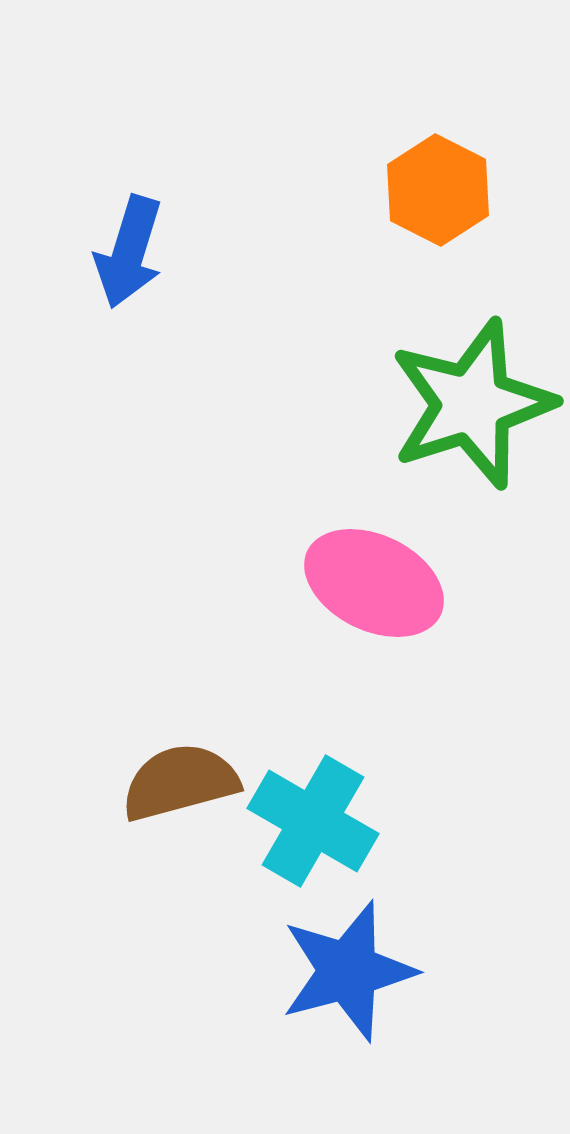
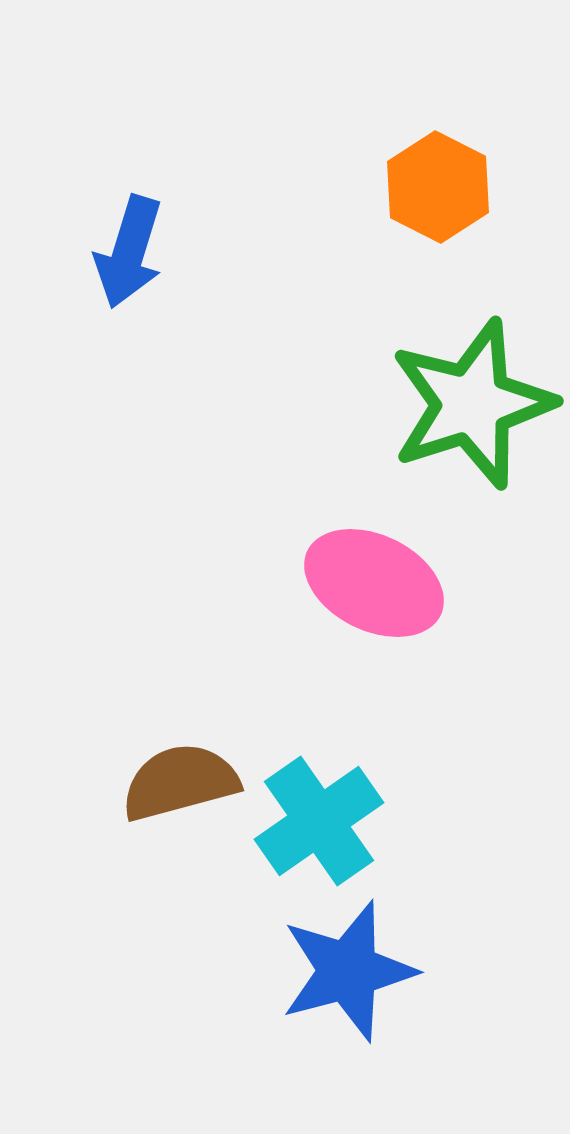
orange hexagon: moved 3 px up
cyan cross: moved 6 px right; rotated 25 degrees clockwise
